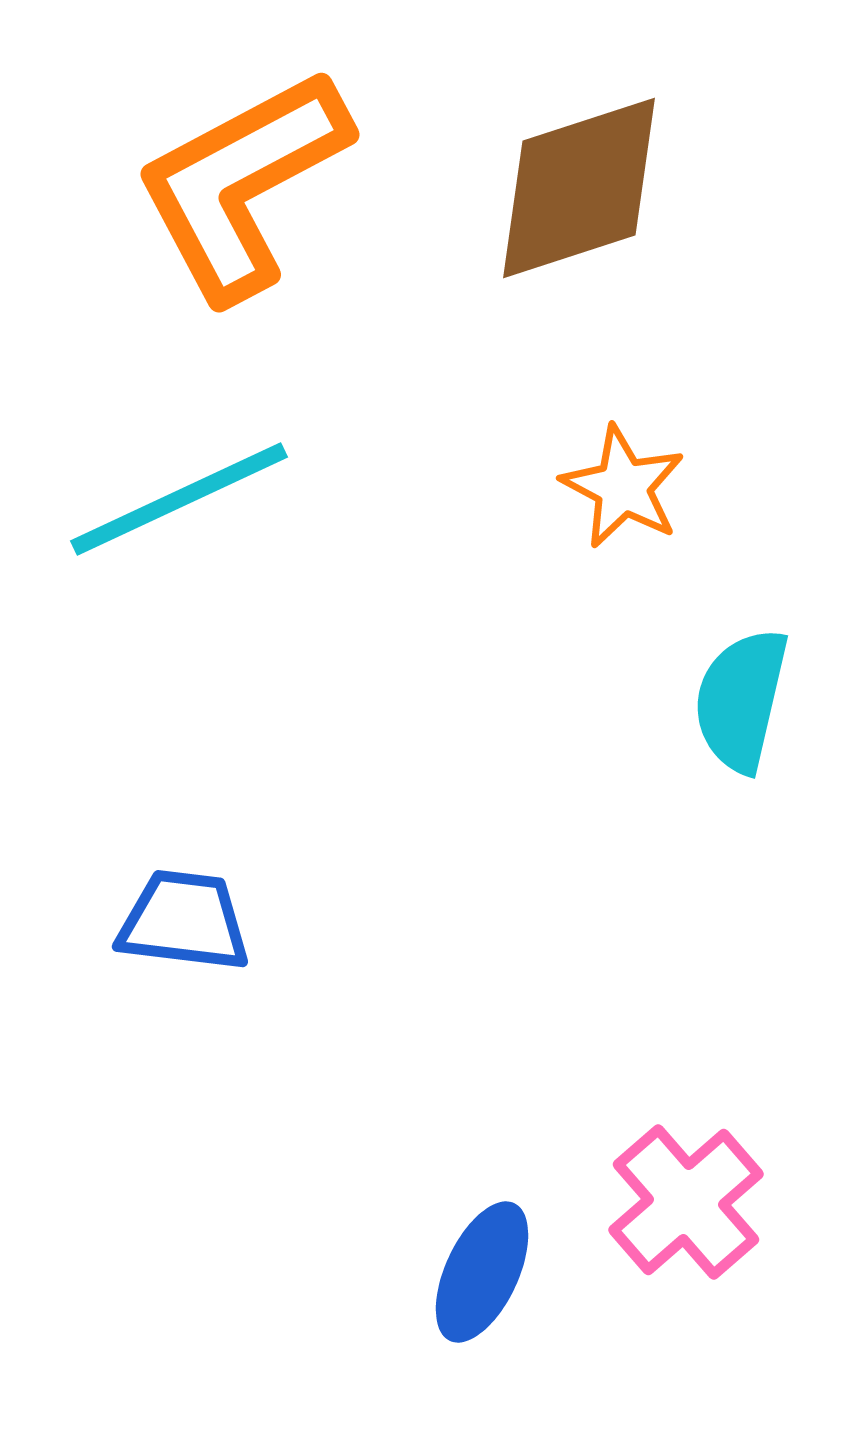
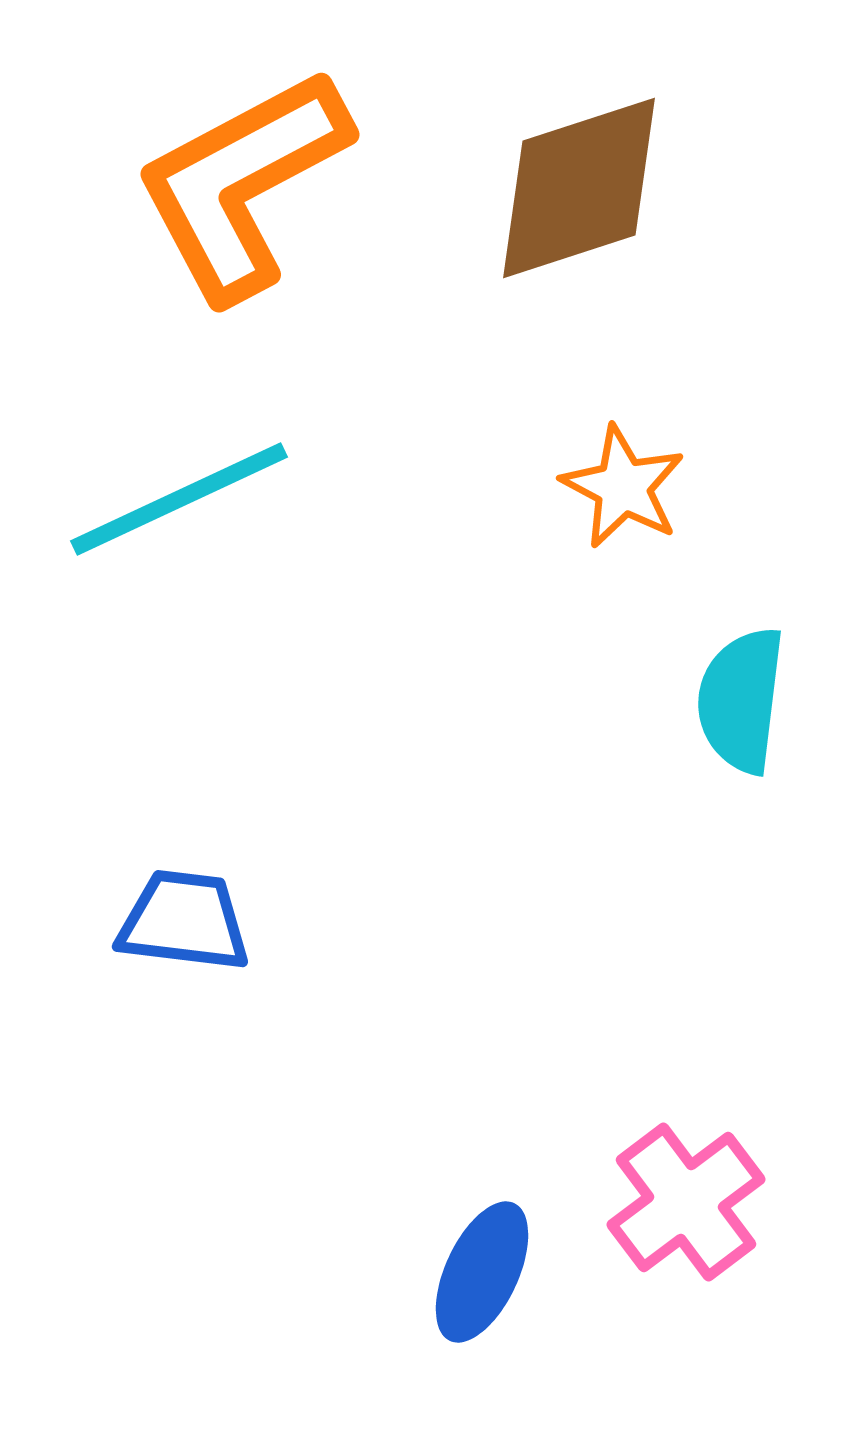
cyan semicircle: rotated 6 degrees counterclockwise
pink cross: rotated 4 degrees clockwise
